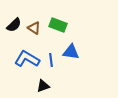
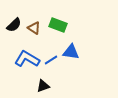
blue line: rotated 64 degrees clockwise
